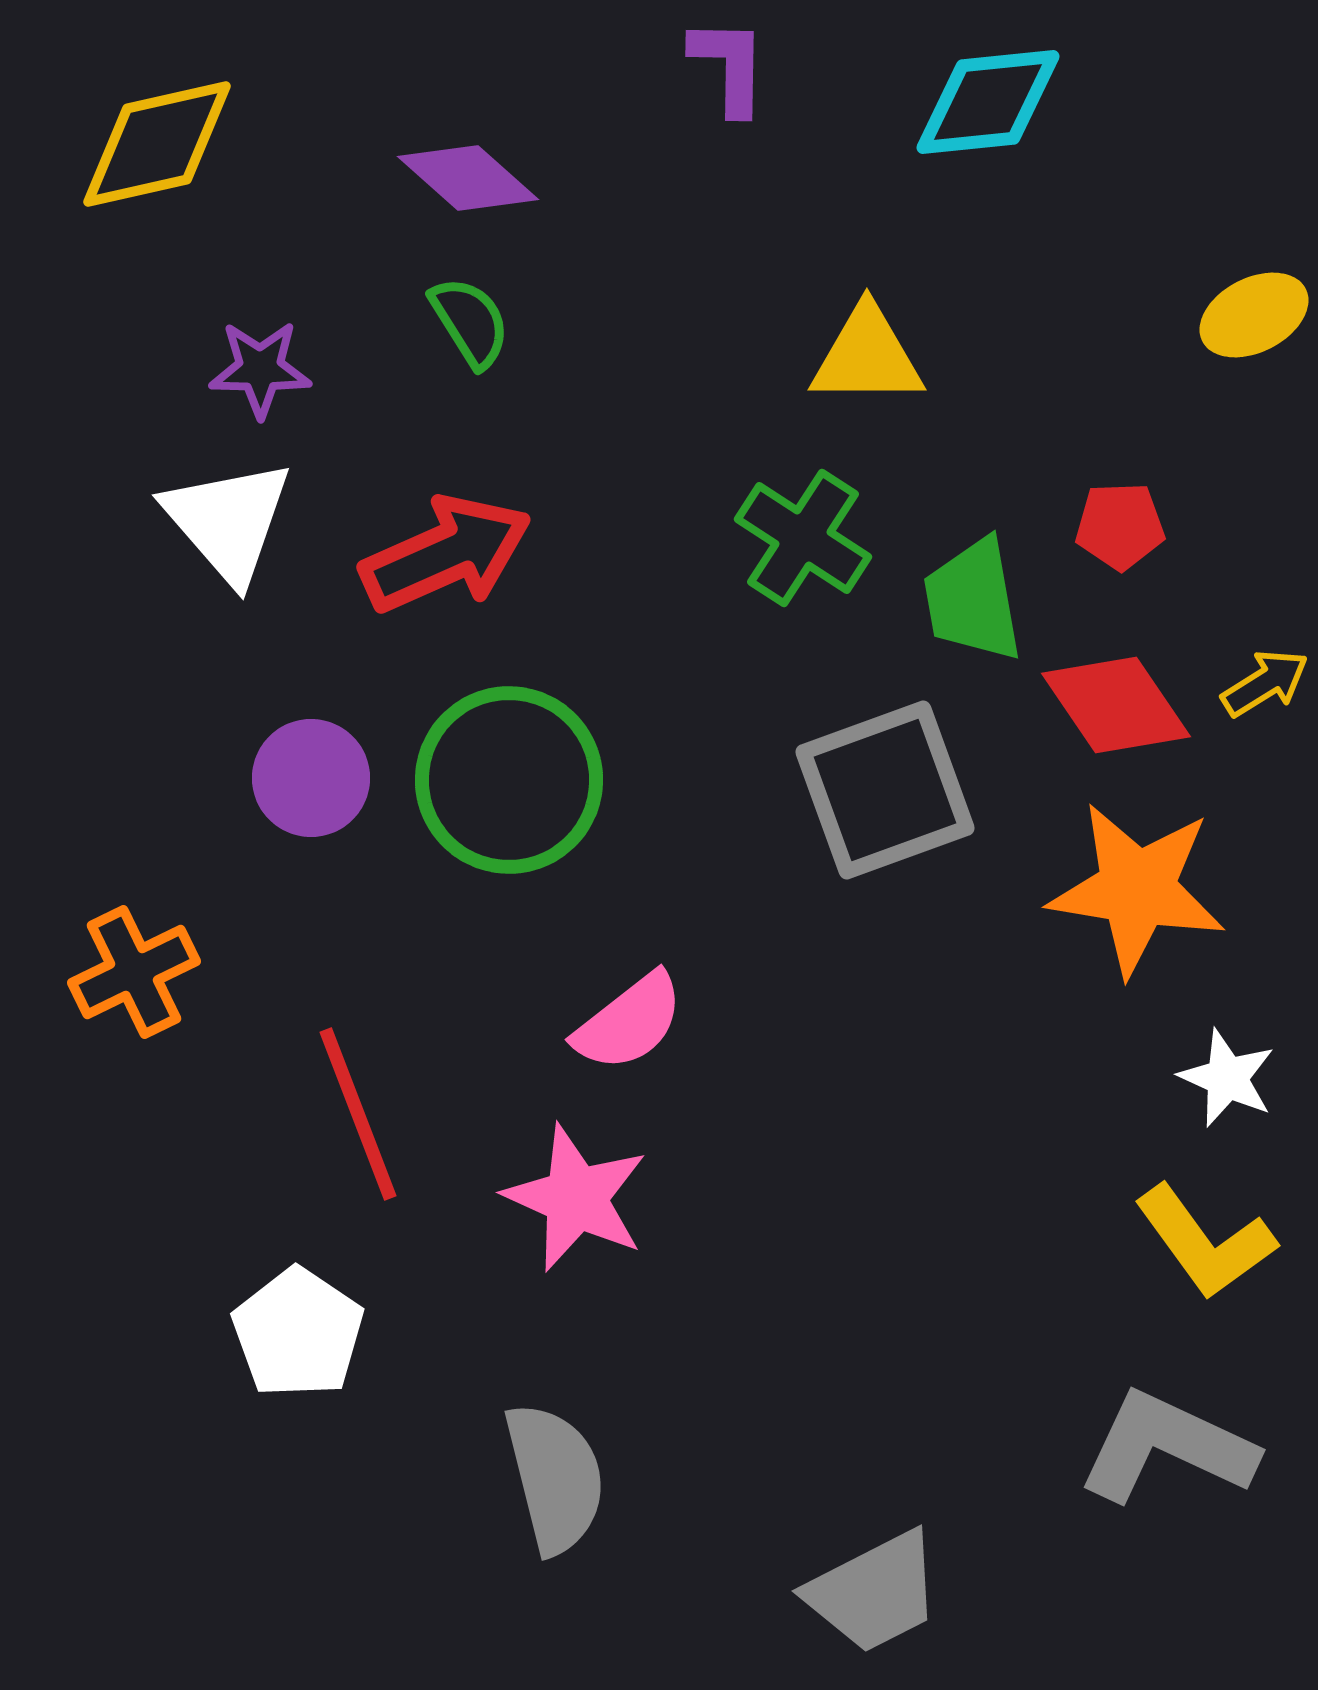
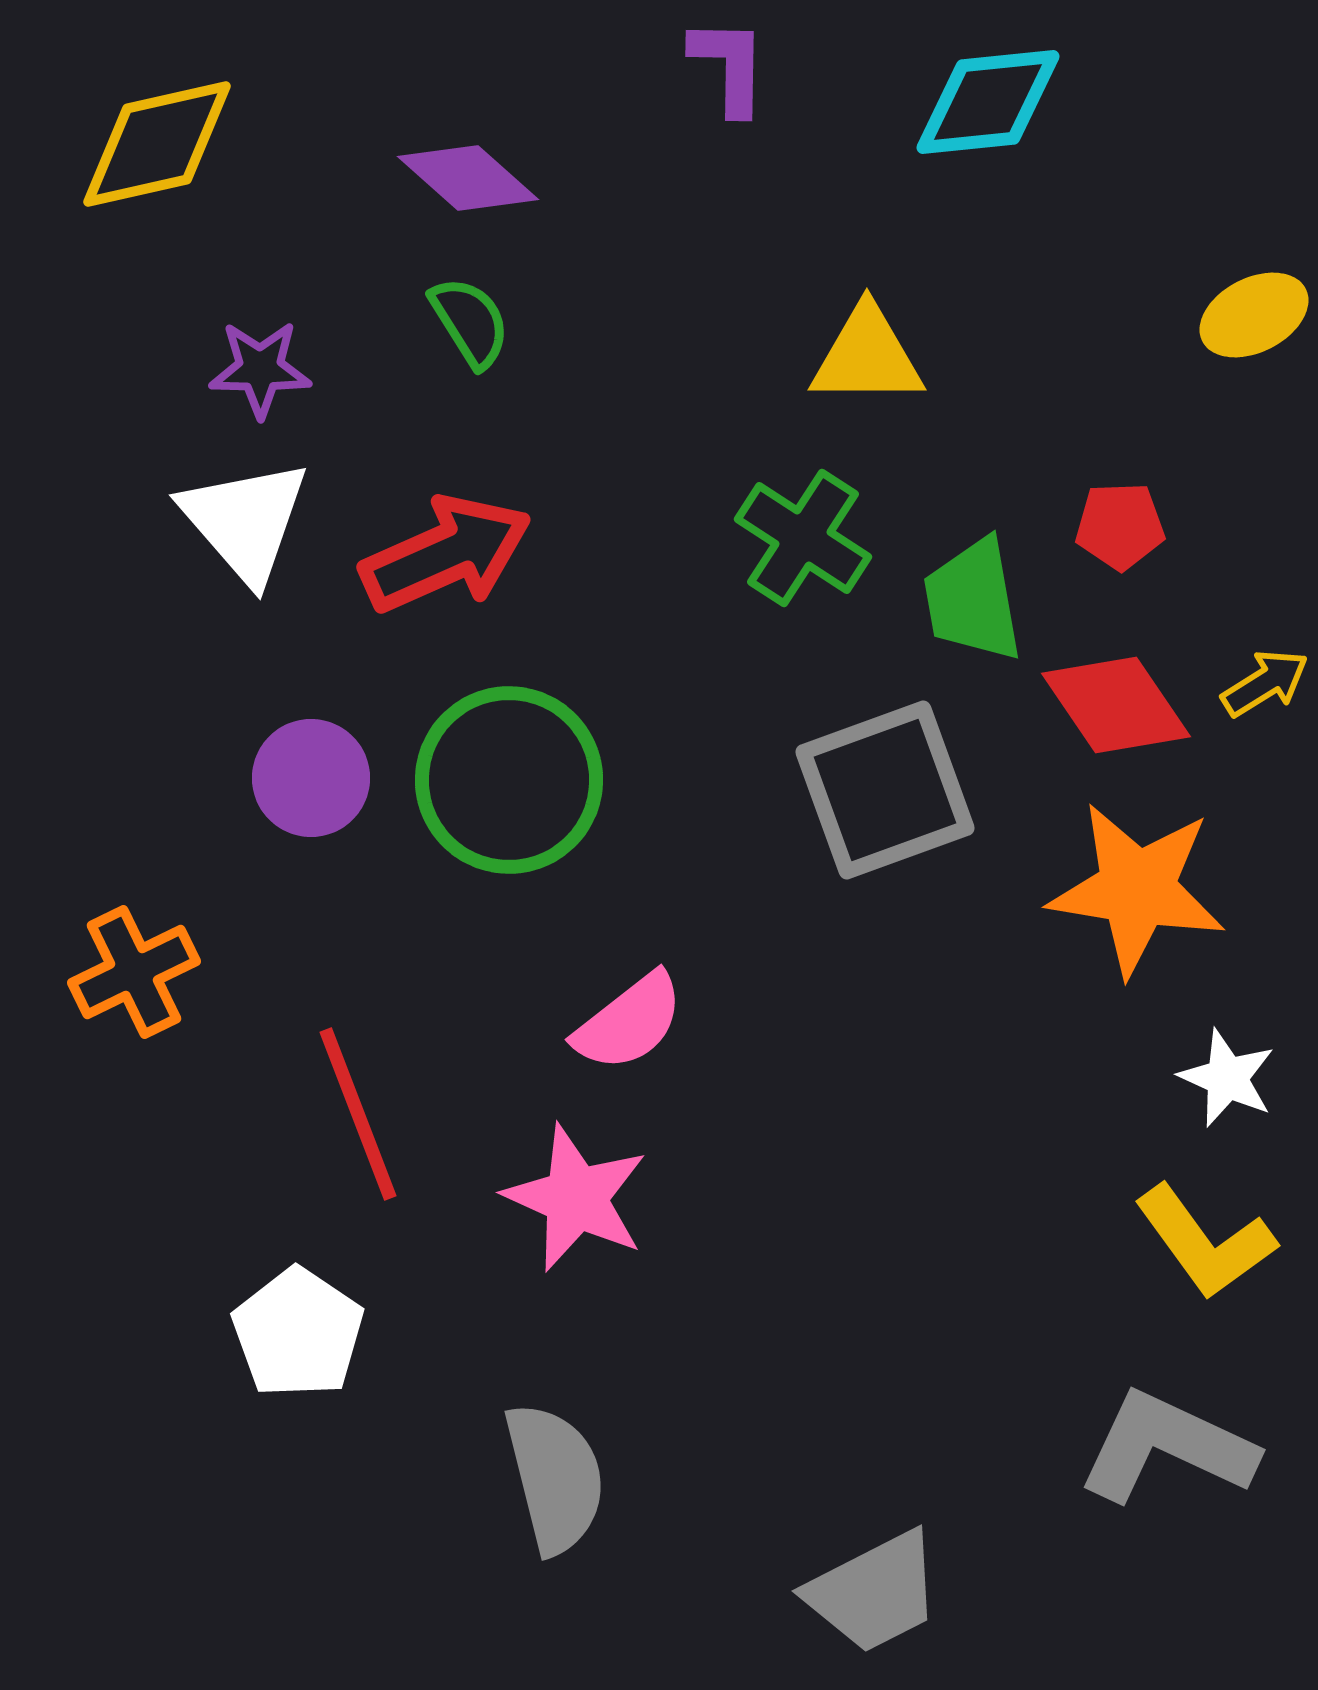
white triangle: moved 17 px right
